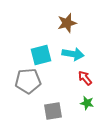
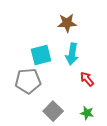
brown star: rotated 12 degrees clockwise
cyan arrow: moved 1 px left; rotated 90 degrees clockwise
red arrow: moved 2 px right, 1 px down
green star: moved 10 px down
gray square: rotated 36 degrees counterclockwise
